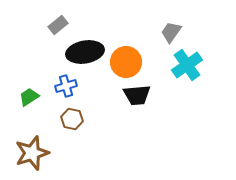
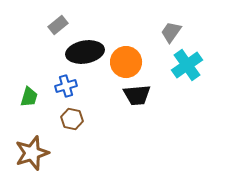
green trapezoid: rotated 140 degrees clockwise
